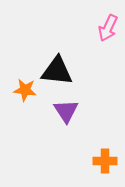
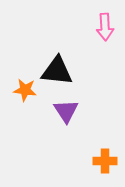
pink arrow: moved 3 px left, 1 px up; rotated 28 degrees counterclockwise
